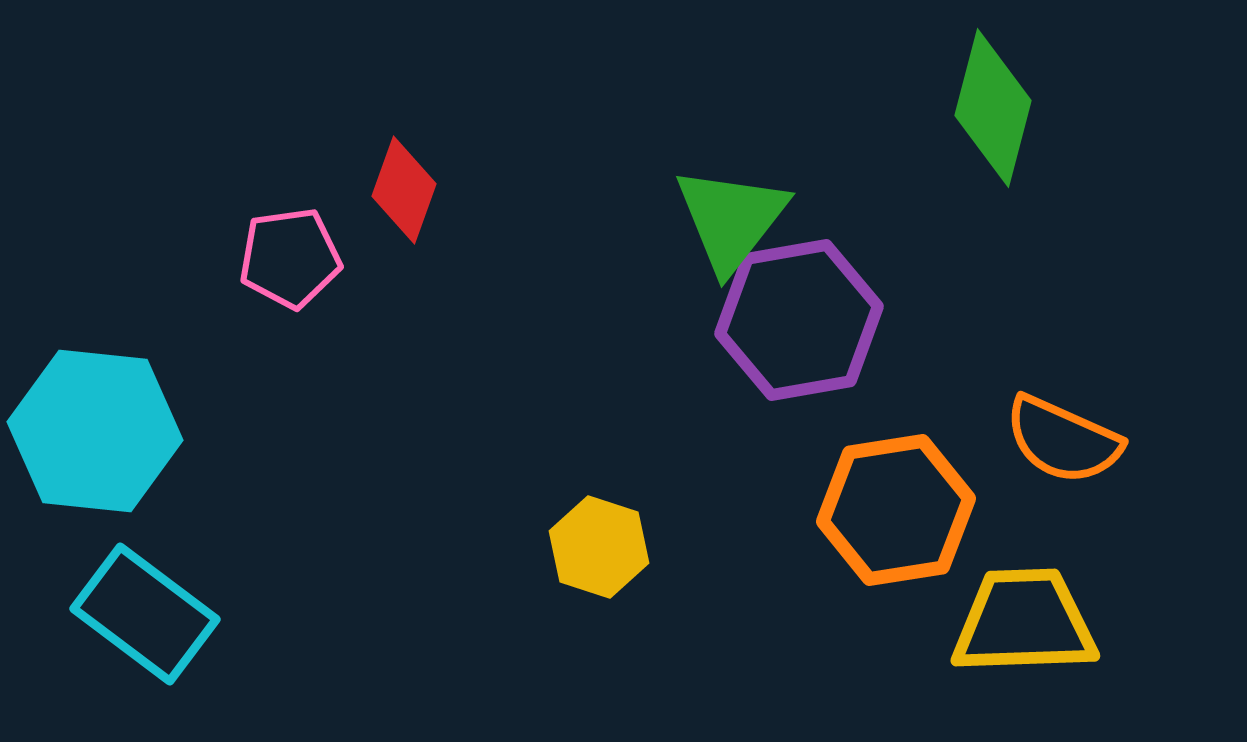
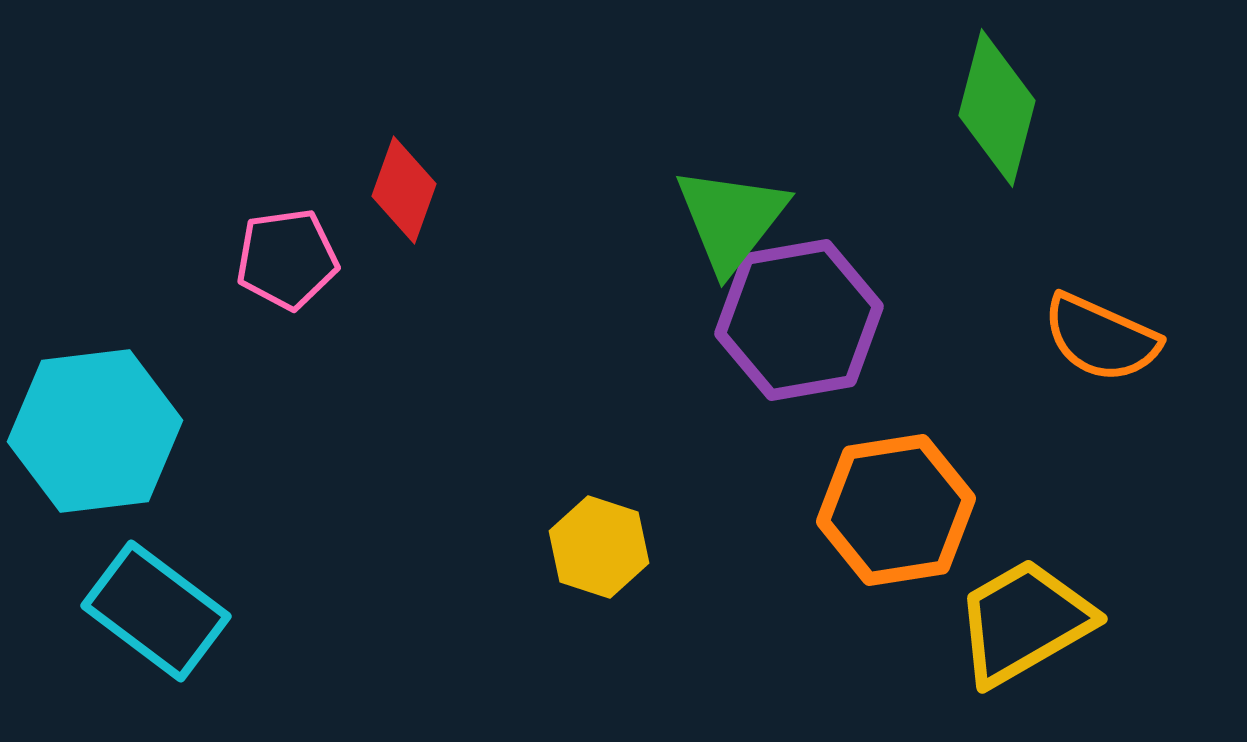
green diamond: moved 4 px right
pink pentagon: moved 3 px left, 1 px down
cyan hexagon: rotated 13 degrees counterclockwise
orange semicircle: moved 38 px right, 102 px up
cyan rectangle: moved 11 px right, 3 px up
yellow trapezoid: rotated 28 degrees counterclockwise
